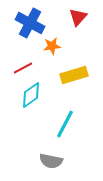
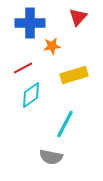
blue cross: rotated 28 degrees counterclockwise
gray semicircle: moved 4 px up
